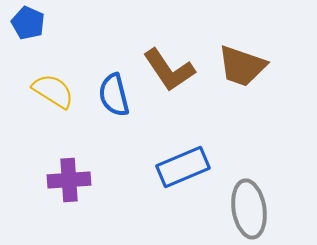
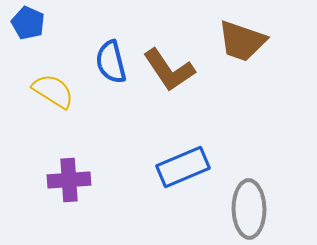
brown trapezoid: moved 25 px up
blue semicircle: moved 3 px left, 33 px up
gray ellipse: rotated 8 degrees clockwise
